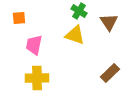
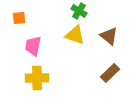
brown triangle: moved 14 px down; rotated 18 degrees counterclockwise
pink trapezoid: moved 1 px left, 1 px down
